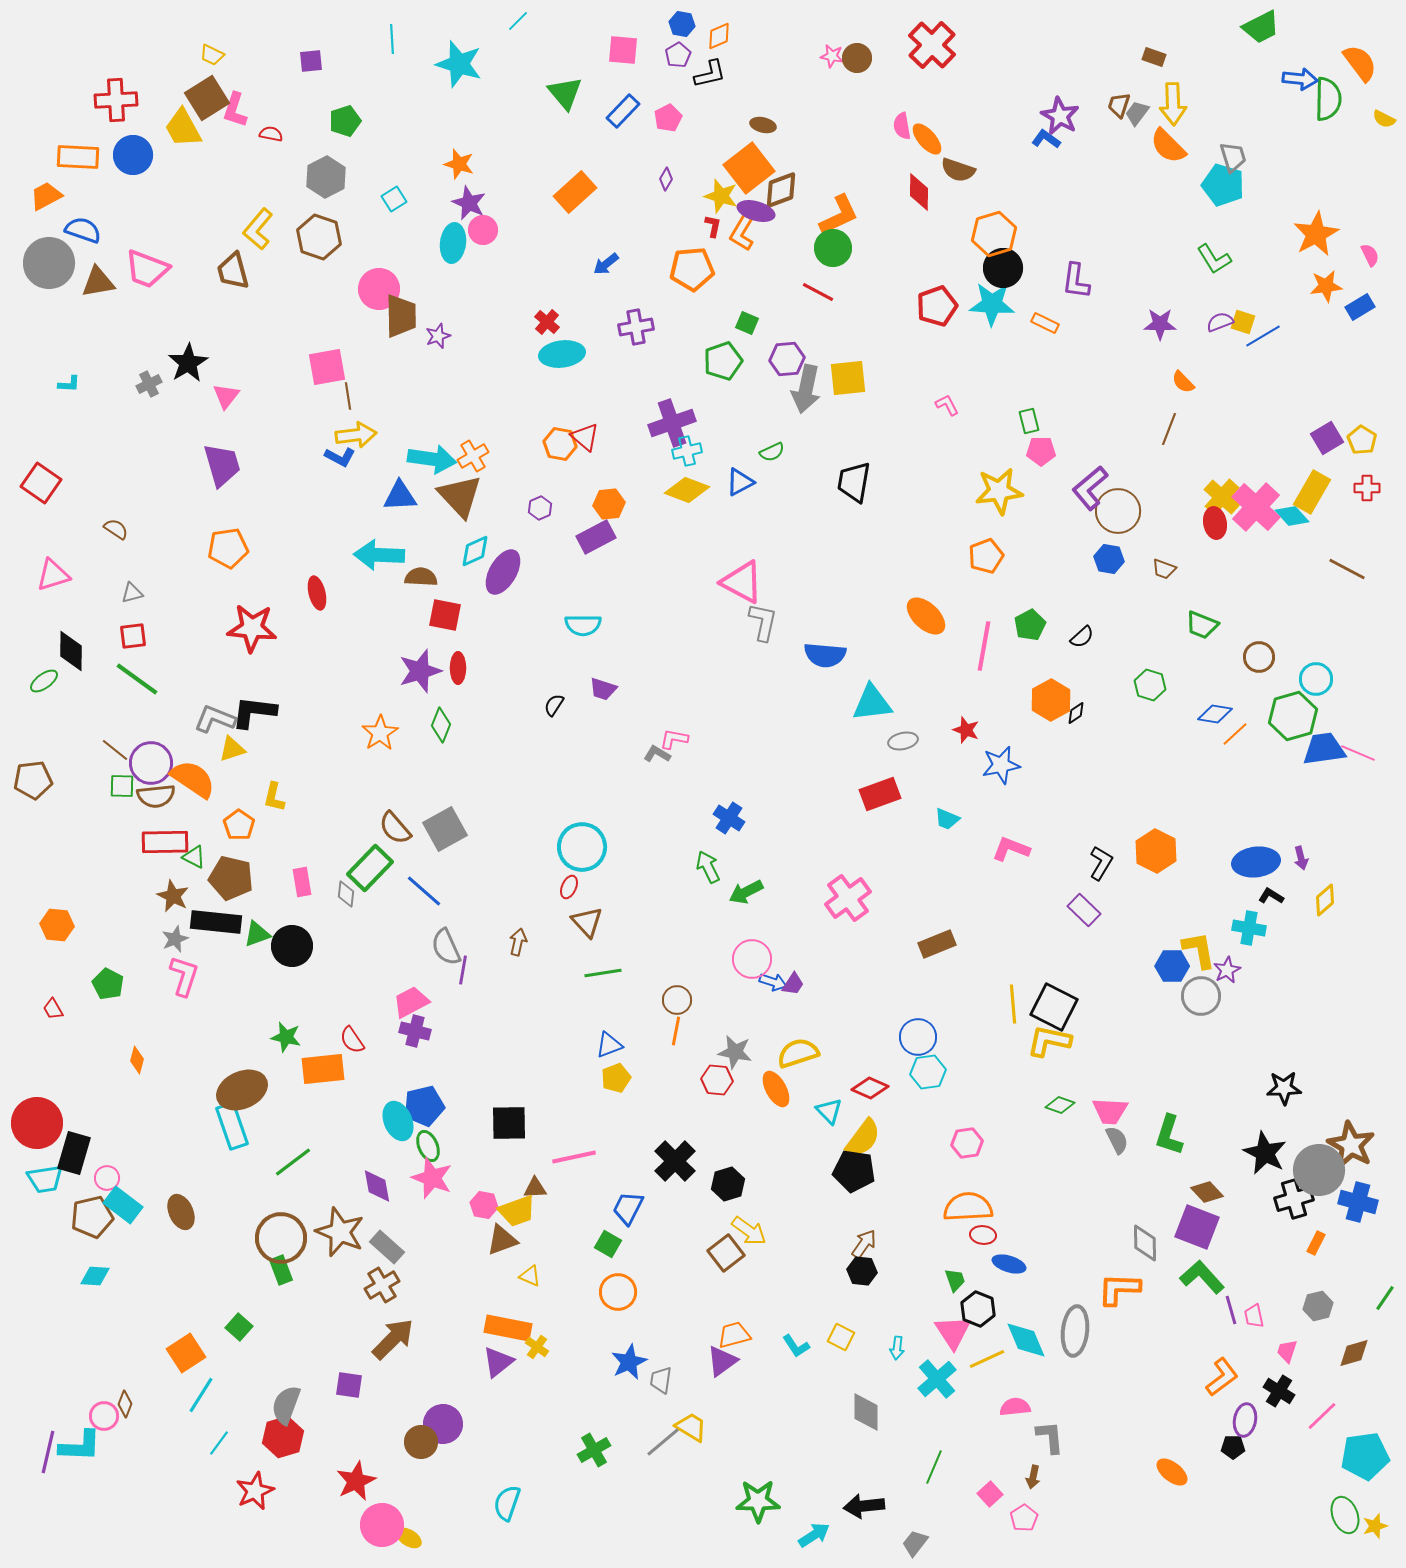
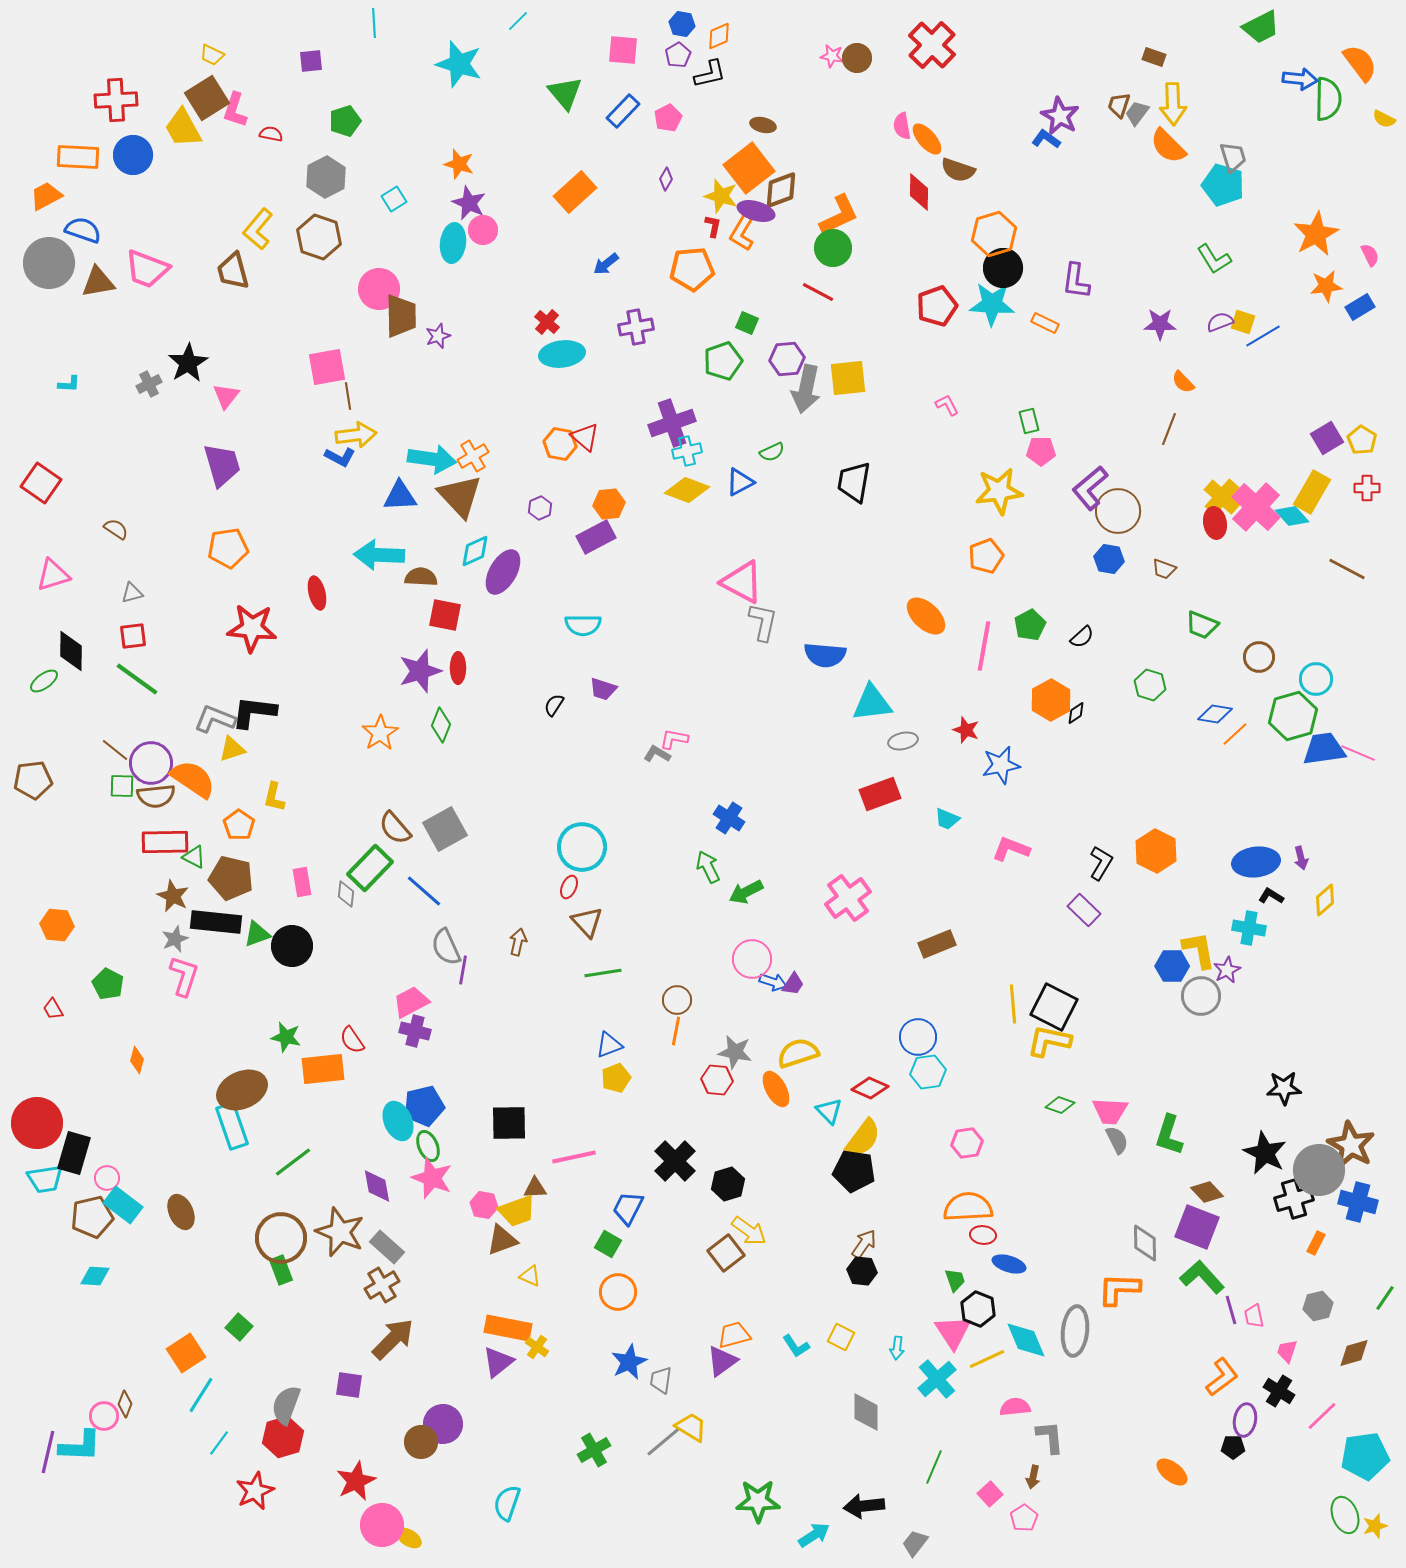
cyan line at (392, 39): moved 18 px left, 16 px up
